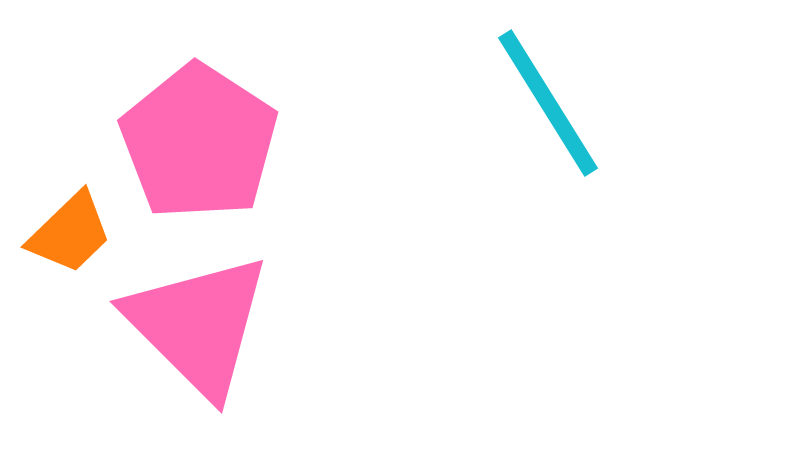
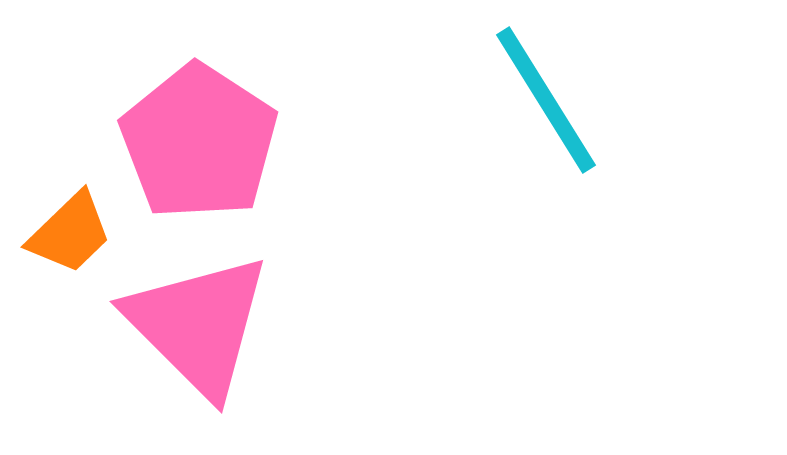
cyan line: moved 2 px left, 3 px up
